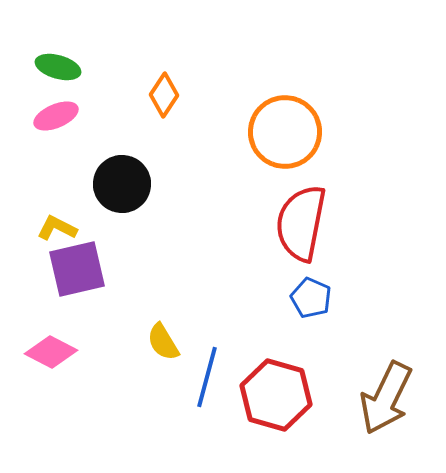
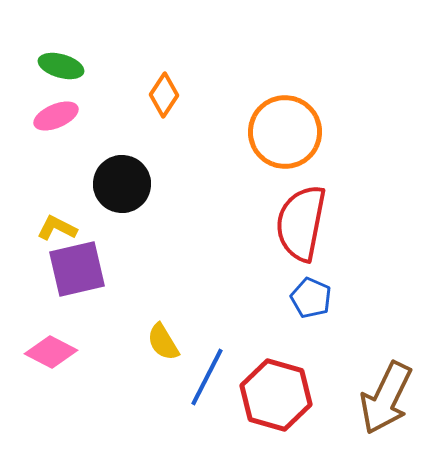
green ellipse: moved 3 px right, 1 px up
blue line: rotated 12 degrees clockwise
